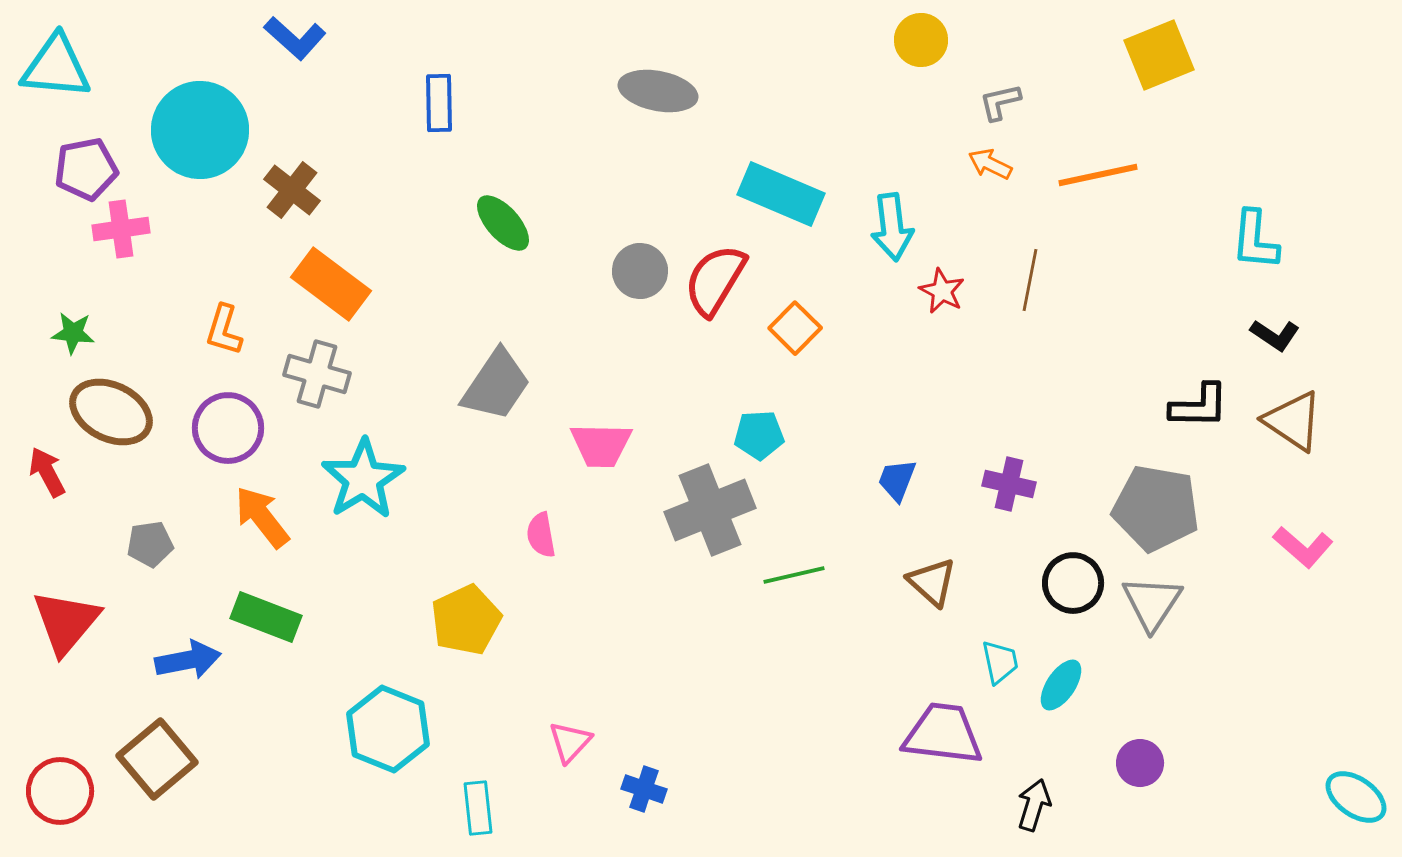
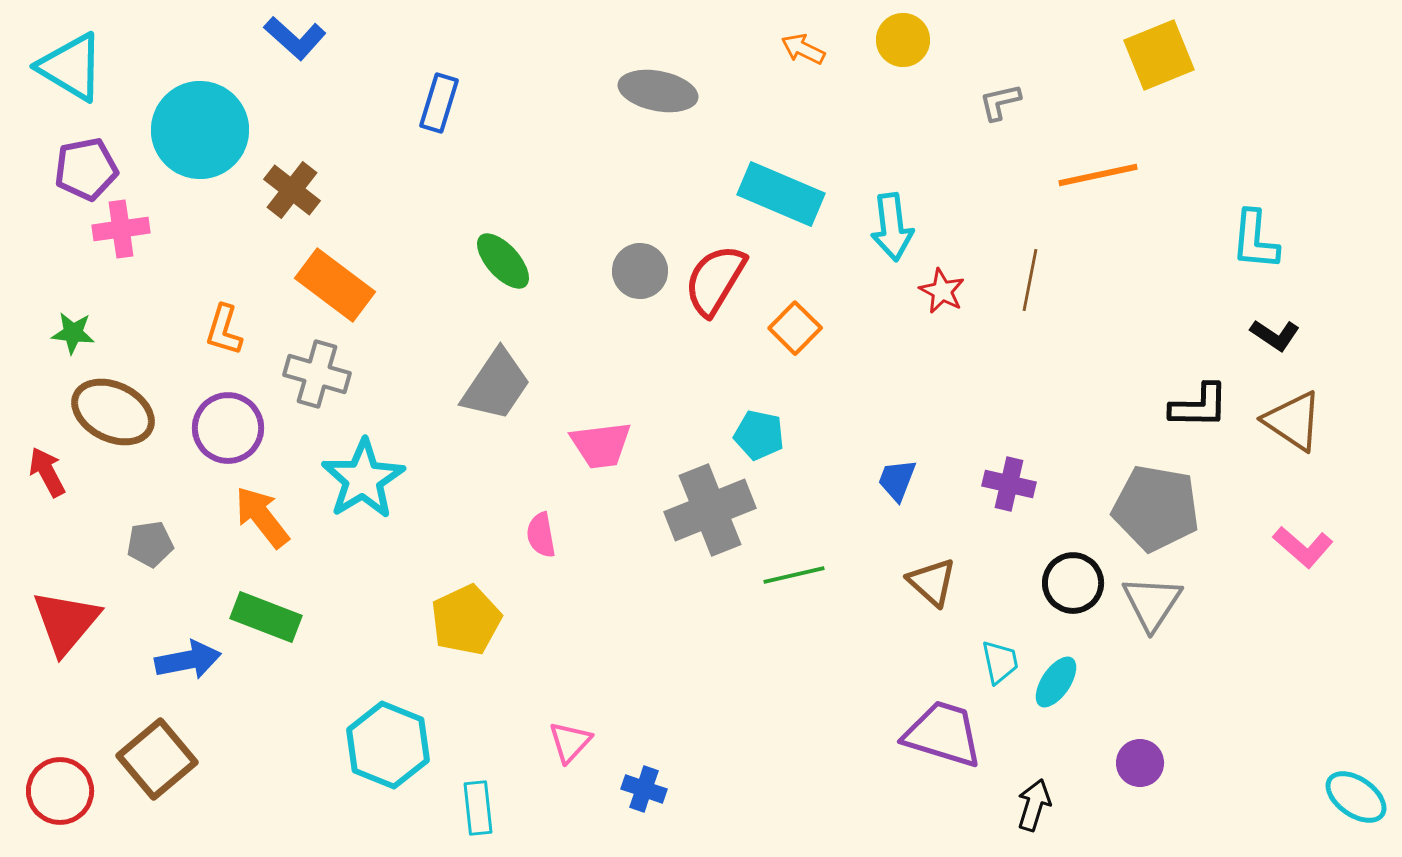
yellow circle at (921, 40): moved 18 px left
cyan triangle at (56, 67): moved 15 px right; rotated 26 degrees clockwise
blue rectangle at (439, 103): rotated 18 degrees clockwise
orange arrow at (990, 164): moved 187 px left, 115 px up
green ellipse at (503, 223): moved 38 px down
orange rectangle at (331, 284): moved 4 px right, 1 px down
brown ellipse at (111, 412): moved 2 px right
cyan pentagon at (759, 435): rotated 15 degrees clockwise
pink trapezoid at (601, 445): rotated 8 degrees counterclockwise
cyan ellipse at (1061, 685): moved 5 px left, 3 px up
cyan hexagon at (388, 729): moved 16 px down
purple trapezoid at (943, 734): rotated 10 degrees clockwise
